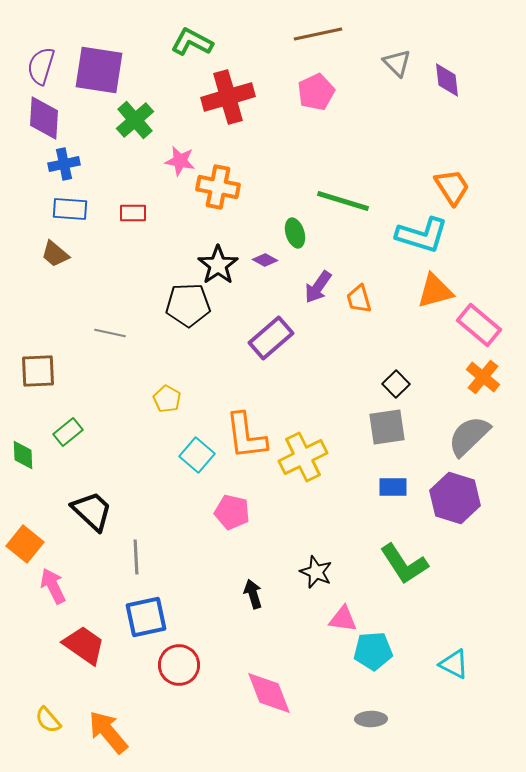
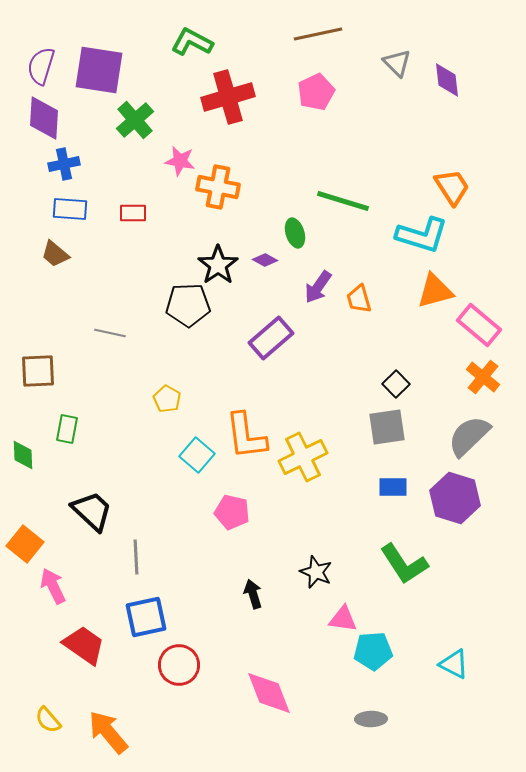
green rectangle at (68, 432): moved 1 px left, 3 px up; rotated 40 degrees counterclockwise
